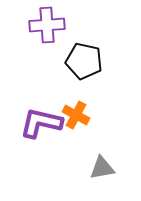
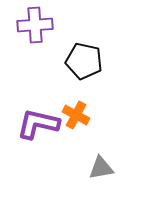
purple cross: moved 12 px left
purple L-shape: moved 3 px left, 1 px down
gray triangle: moved 1 px left
